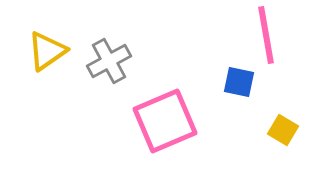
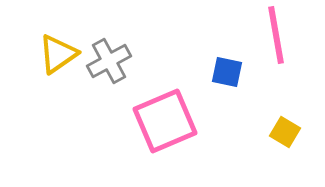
pink line: moved 10 px right
yellow triangle: moved 11 px right, 3 px down
blue square: moved 12 px left, 10 px up
yellow square: moved 2 px right, 2 px down
